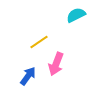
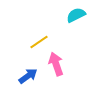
pink arrow: rotated 140 degrees clockwise
blue arrow: rotated 18 degrees clockwise
